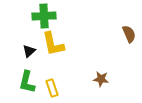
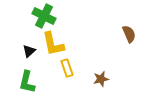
green cross: rotated 30 degrees clockwise
brown star: rotated 21 degrees counterclockwise
yellow rectangle: moved 15 px right, 20 px up
